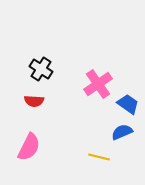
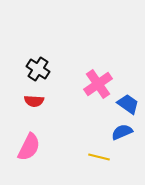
black cross: moved 3 px left
